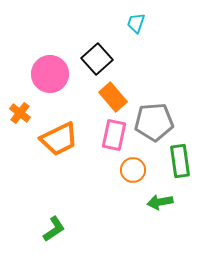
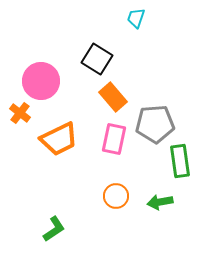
cyan trapezoid: moved 5 px up
black square: rotated 16 degrees counterclockwise
pink circle: moved 9 px left, 7 px down
gray pentagon: moved 1 px right, 2 px down
pink rectangle: moved 4 px down
orange circle: moved 17 px left, 26 px down
